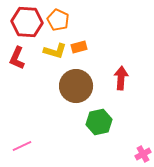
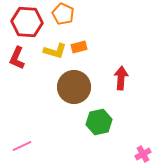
orange pentagon: moved 5 px right, 6 px up
brown circle: moved 2 px left, 1 px down
